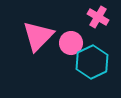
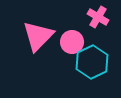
pink circle: moved 1 px right, 1 px up
